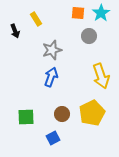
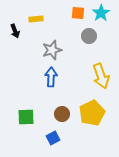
yellow rectangle: rotated 64 degrees counterclockwise
blue arrow: rotated 18 degrees counterclockwise
